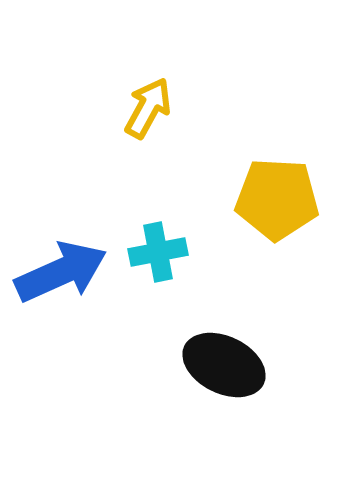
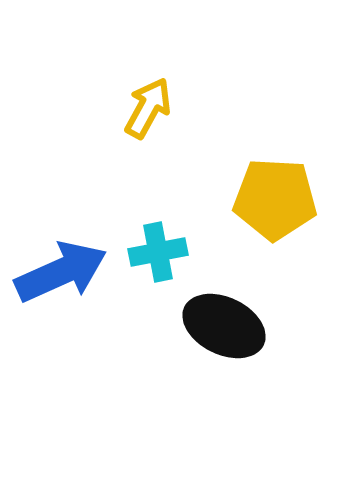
yellow pentagon: moved 2 px left
black ellipse: moved 39 px up
